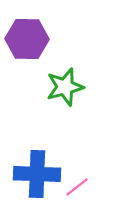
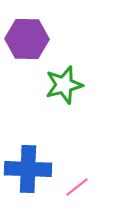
green star: moved 1 px left, 2 px up
blue cross: moved 9 px left, 5 px up
